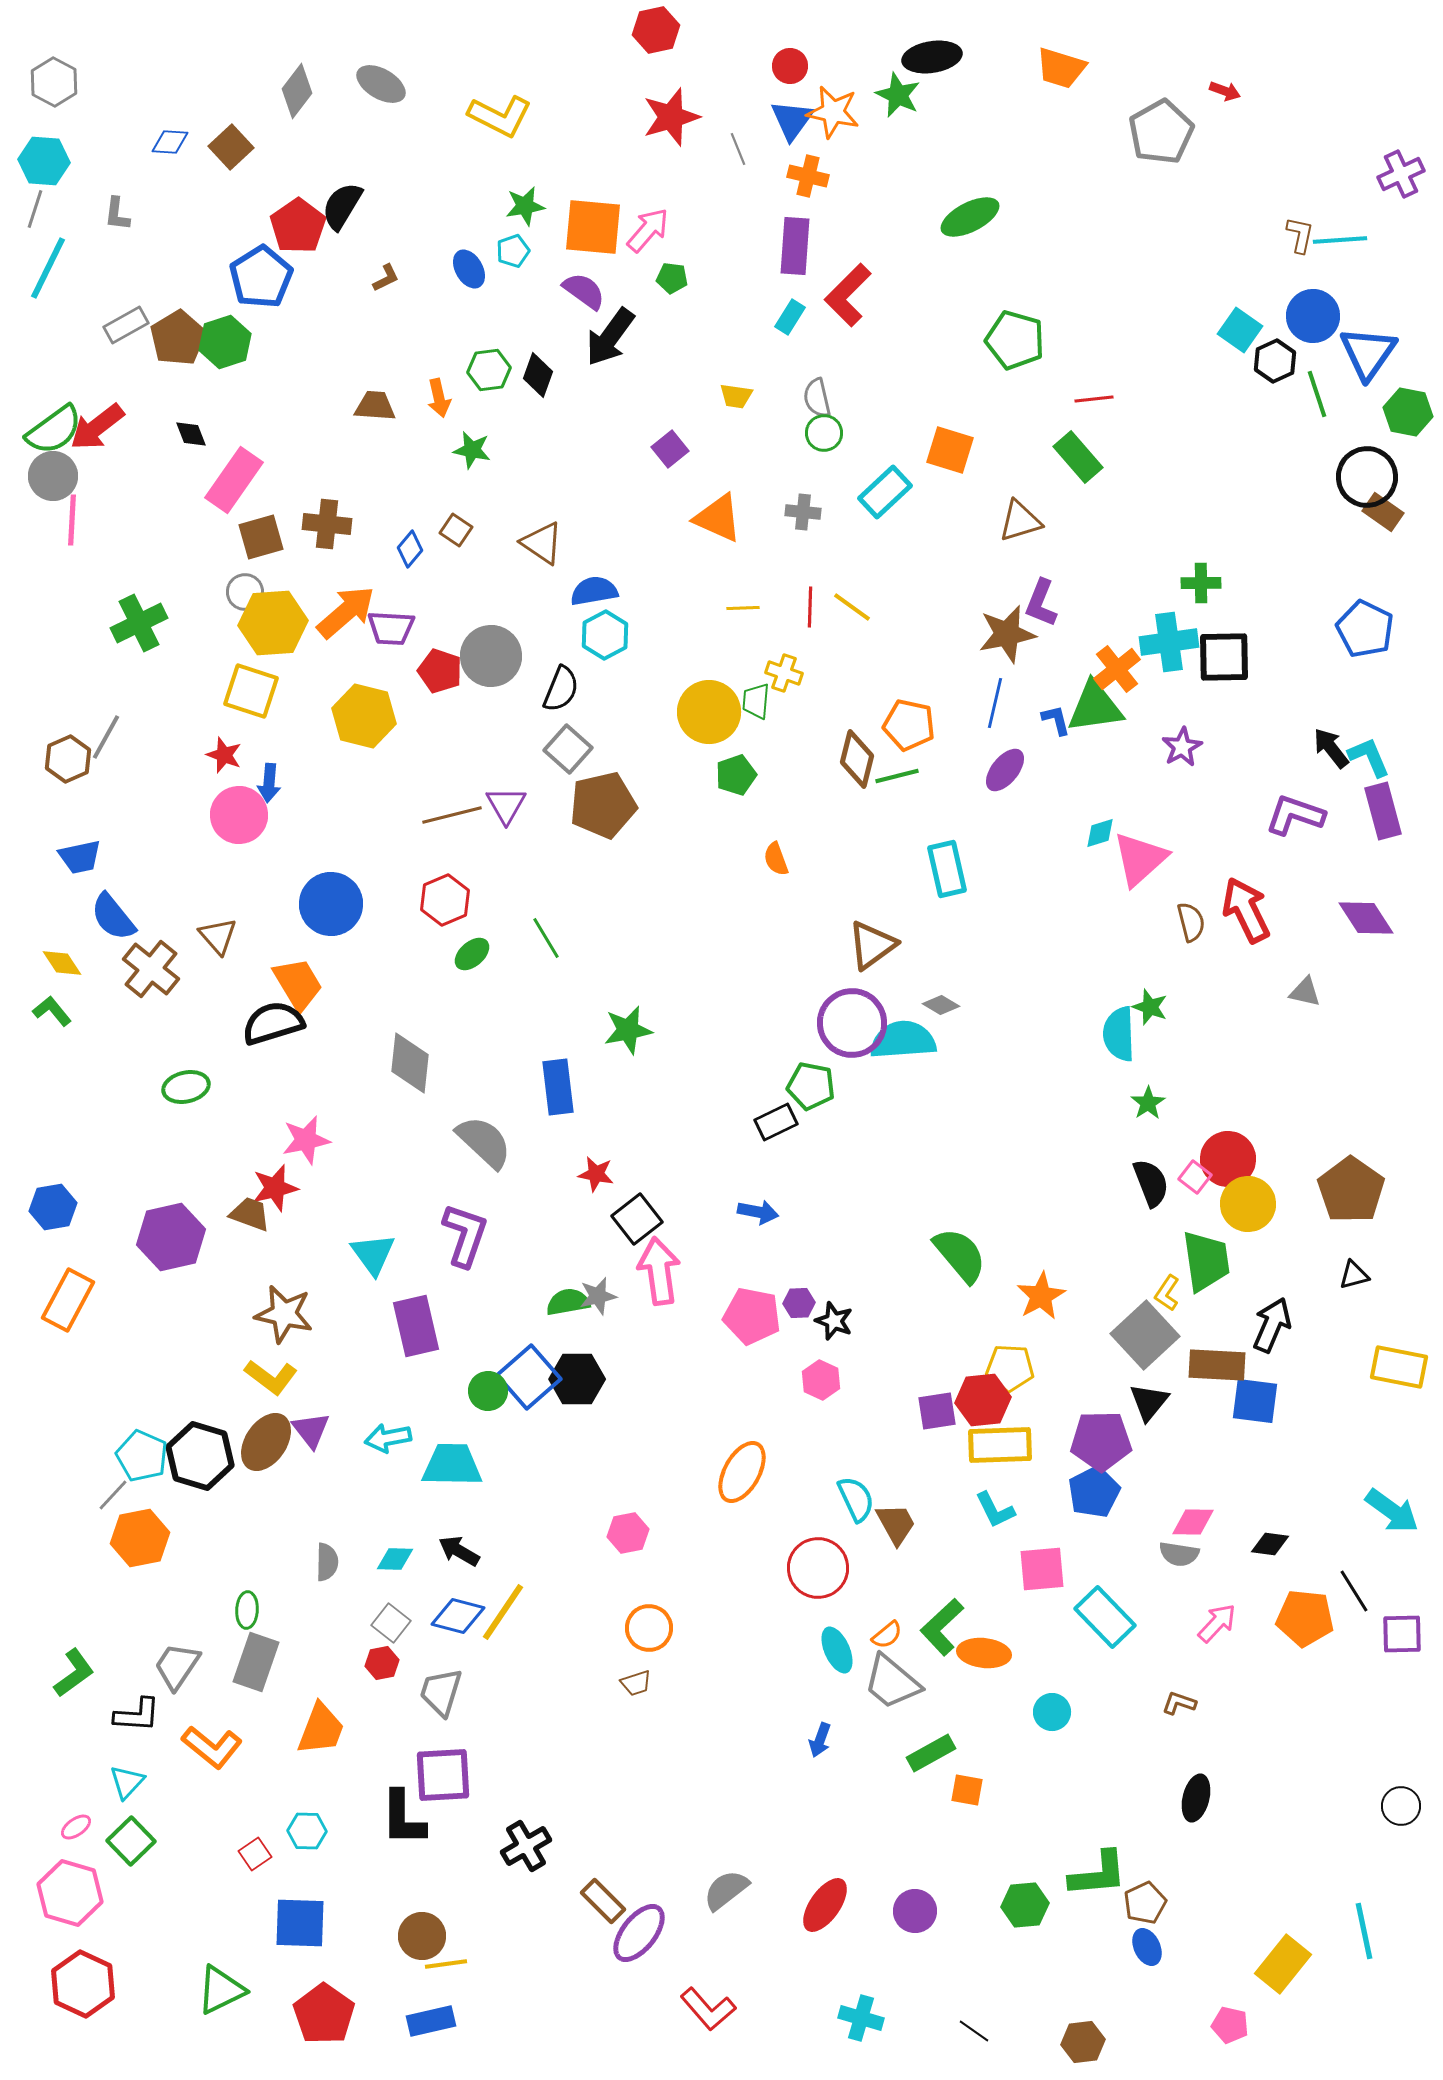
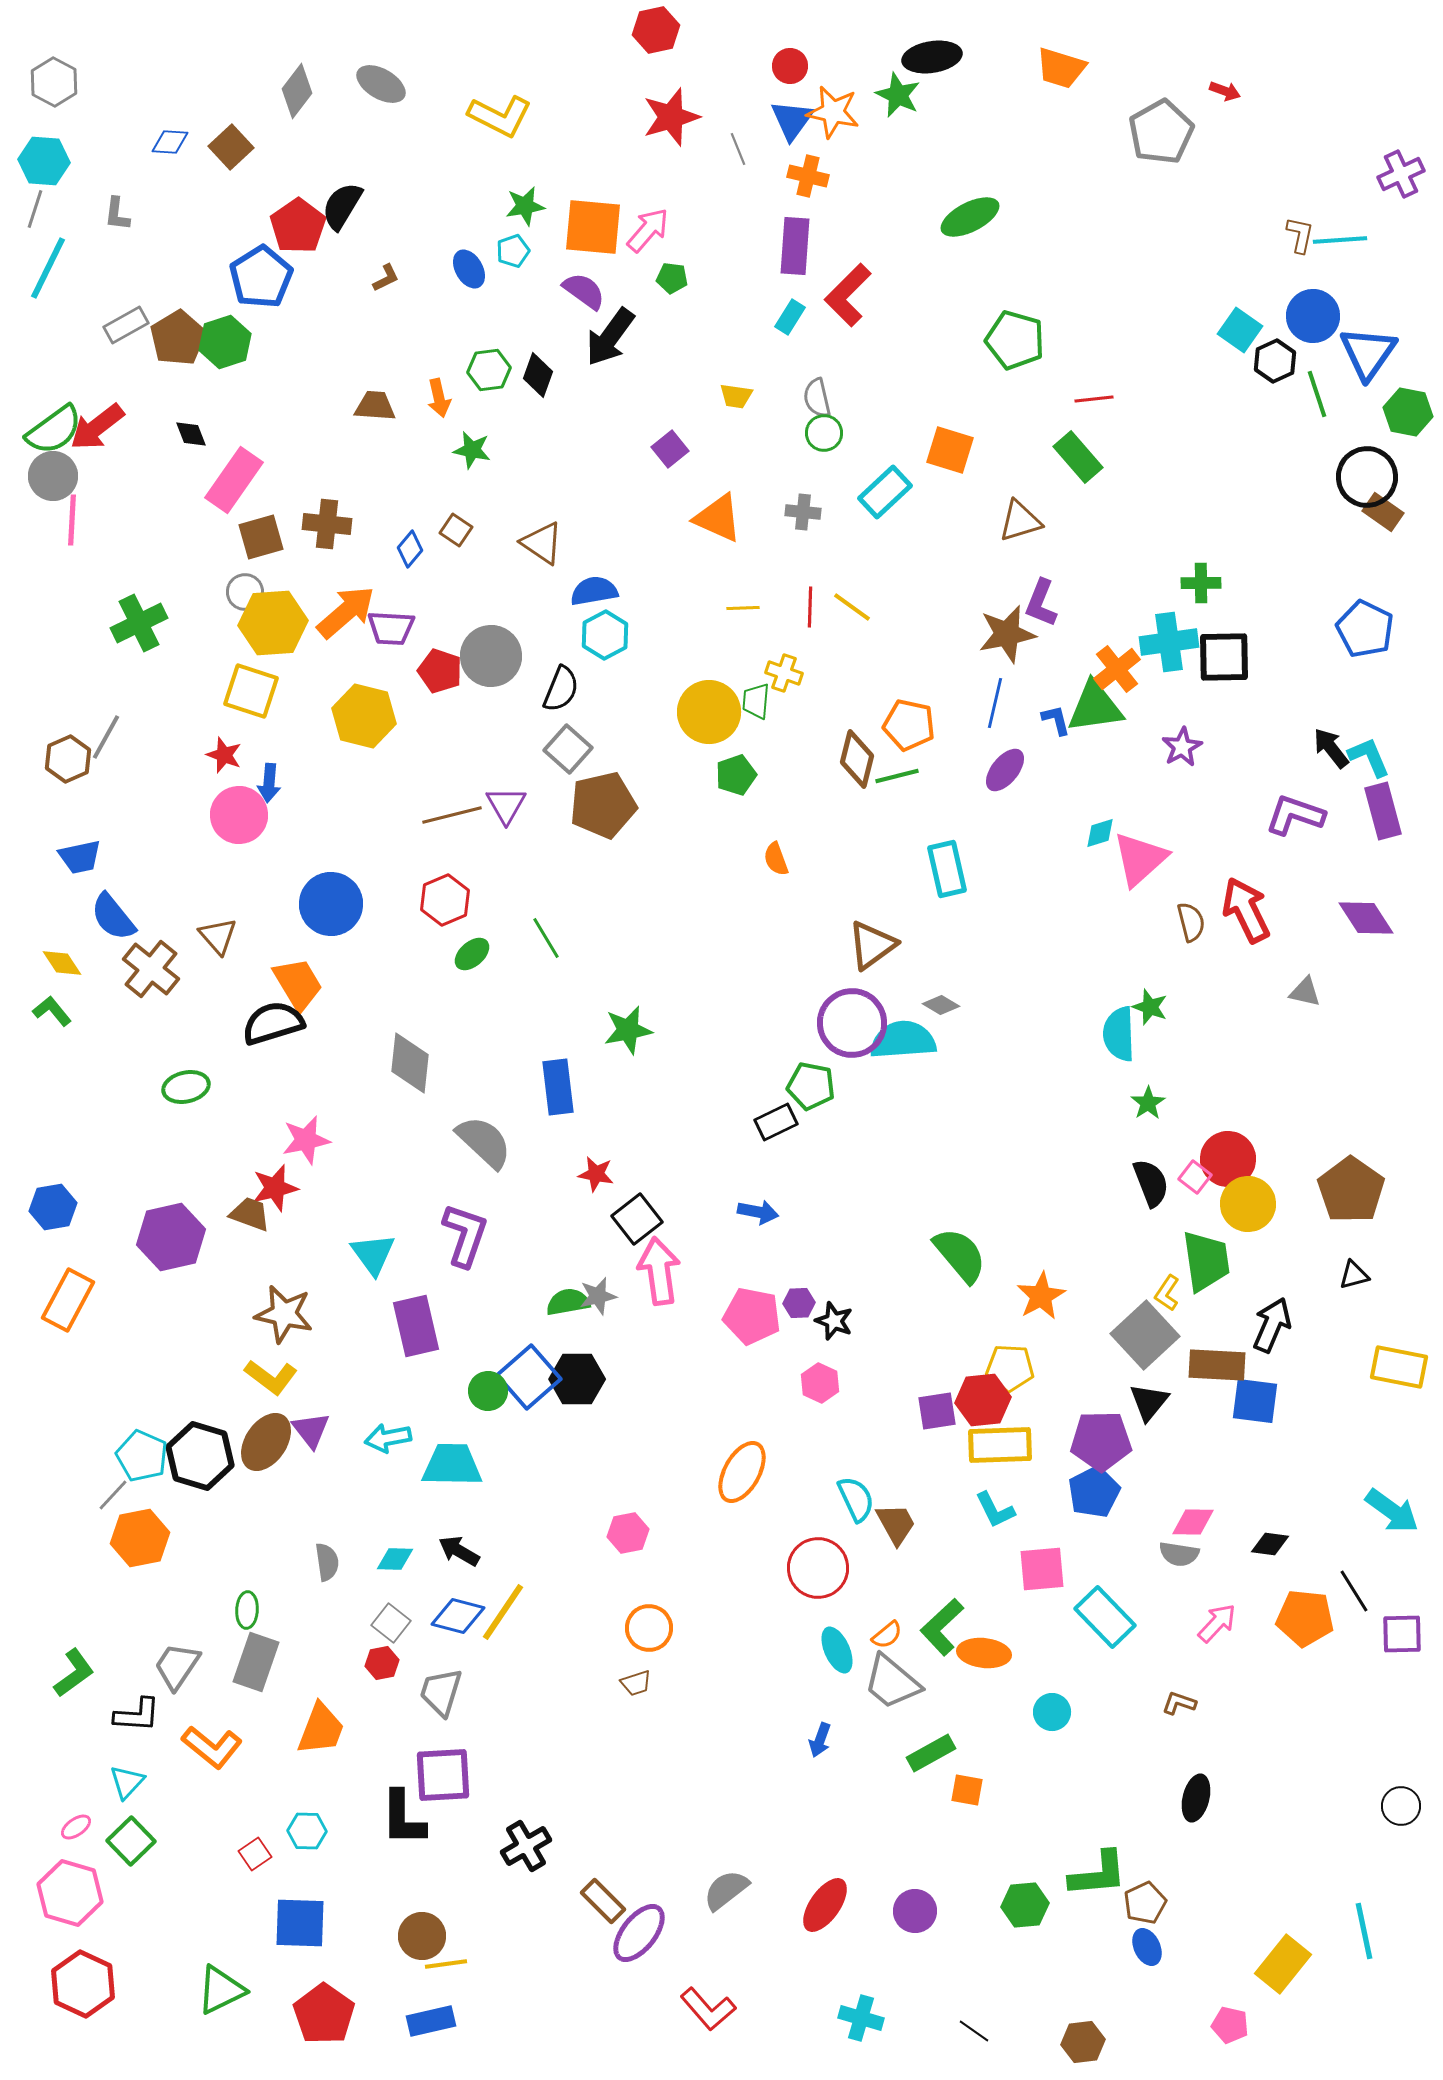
pink hexagon at (821, 1380): moved 1 px left, 3 px down
gray semicircle at (327, 1562): rotated 9 degrees counterclockwise
